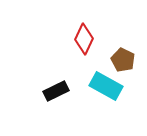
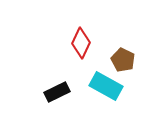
red diamond: moved 3 px left, 4 px down
black rectangle: moved 1 px right, 1 px down
